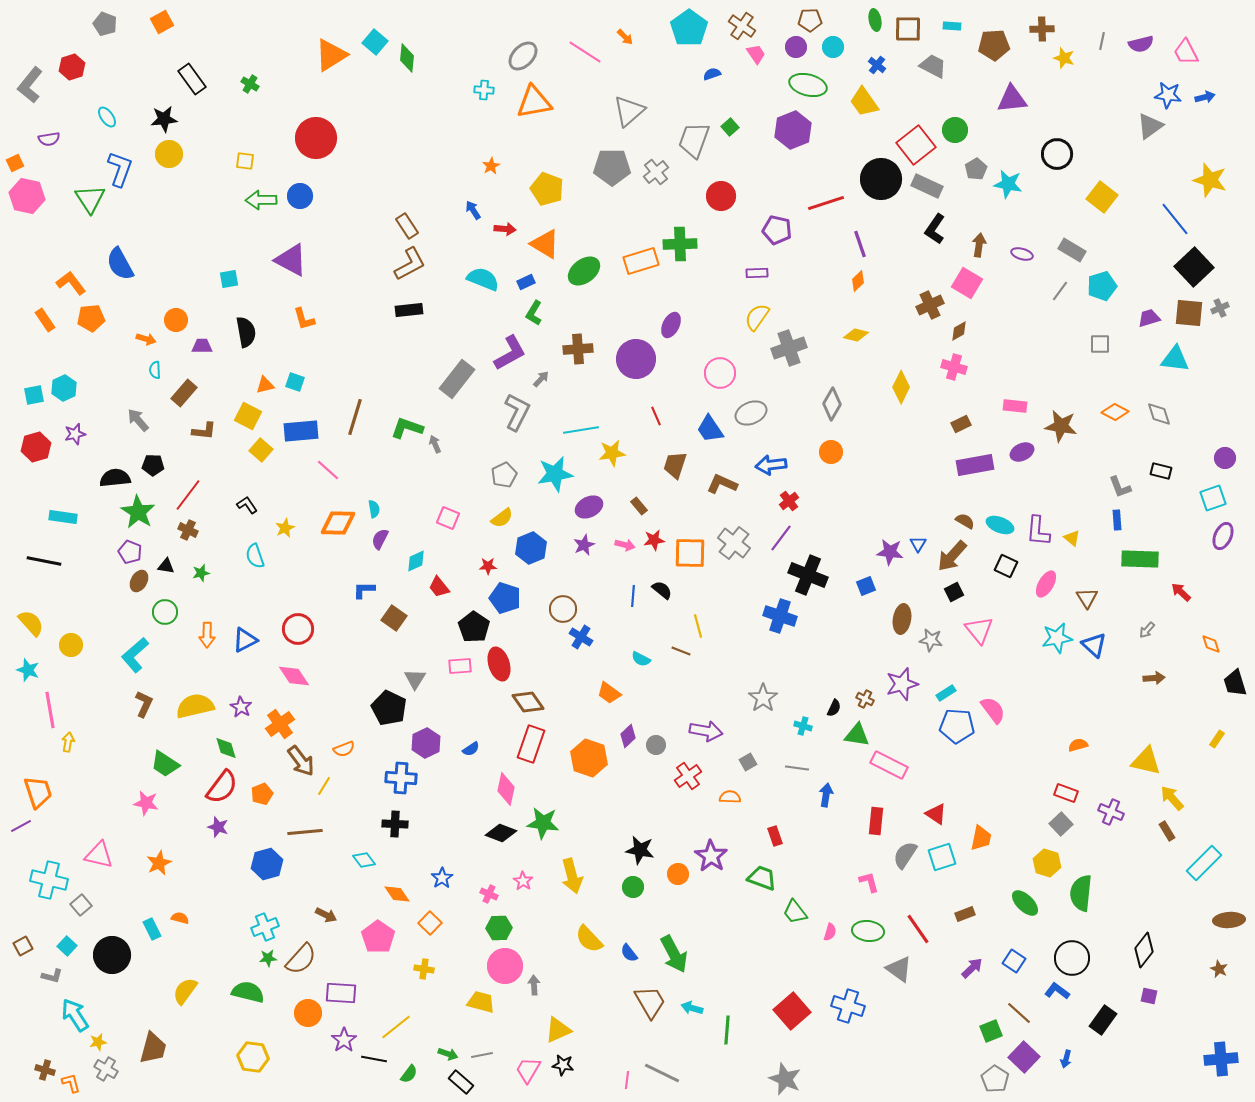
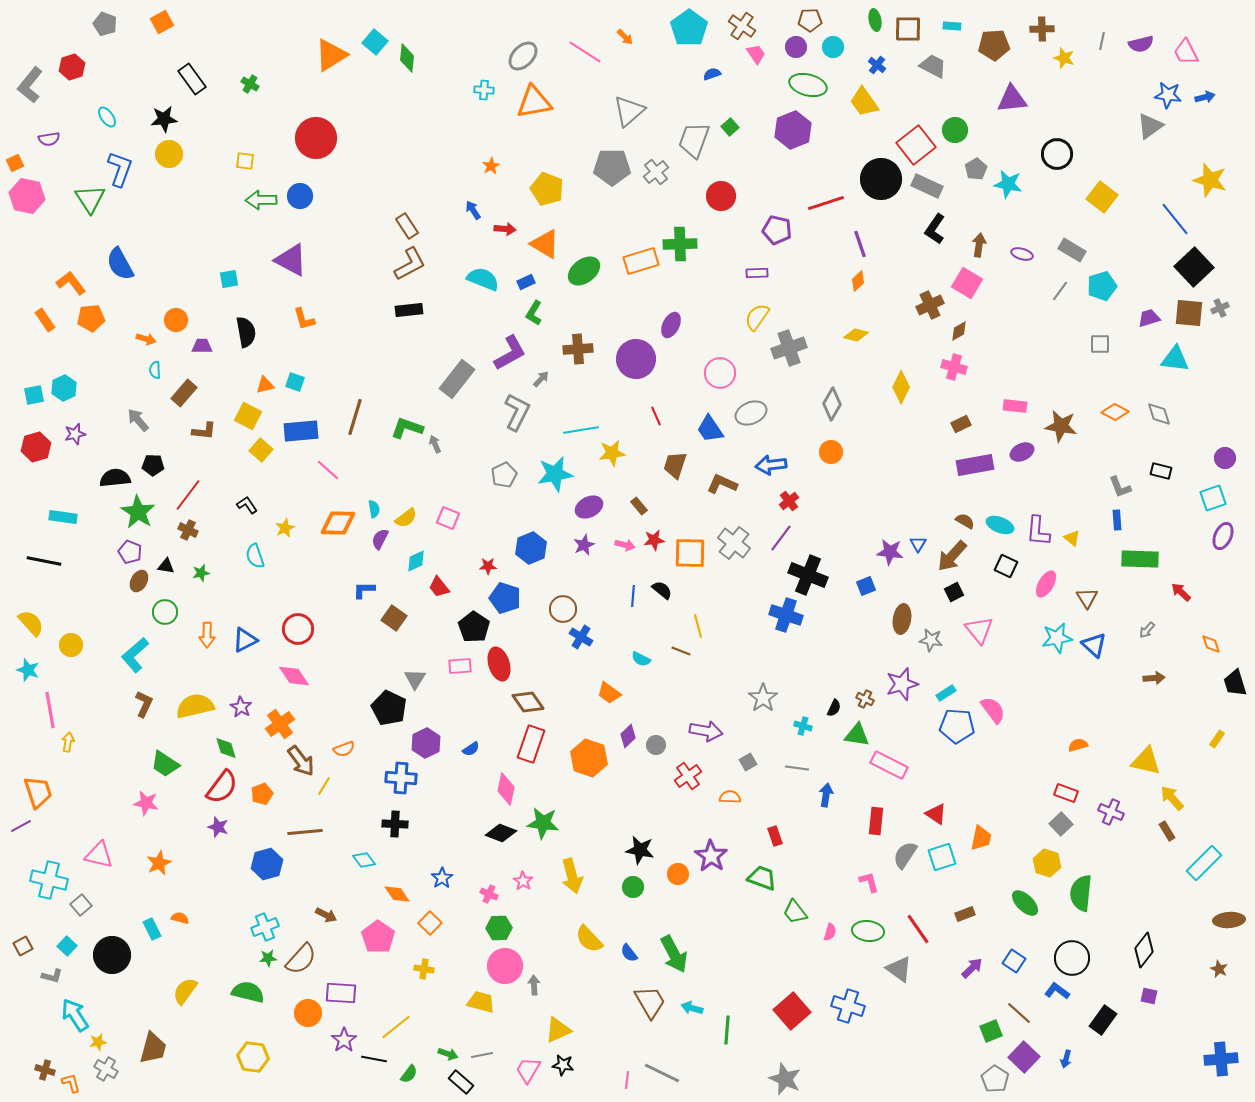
yellow semicircle at (502, 518): moved 96 px left
blue cross at (780, 616): moved 6 px right, 1 px up
